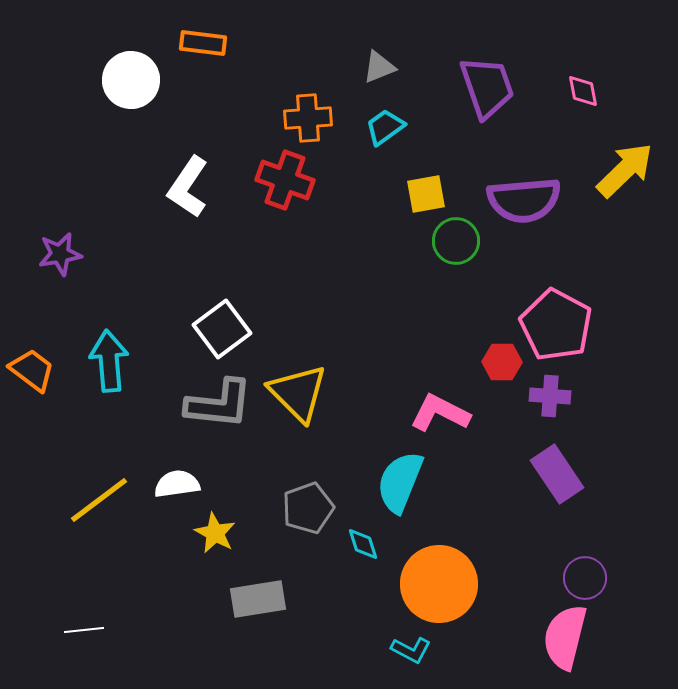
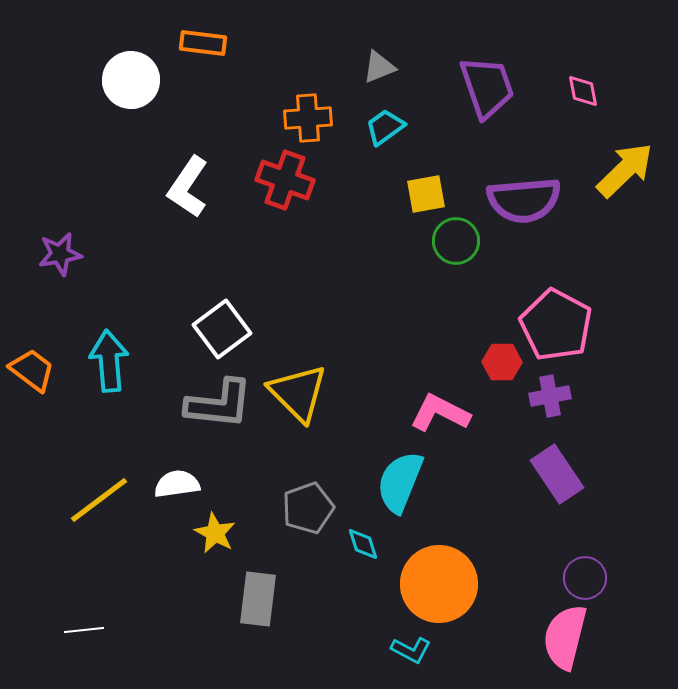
purple cross: rotated 15 degrees counterclockwise
gray rectangle: rotated 74 degrees counterclockwise
